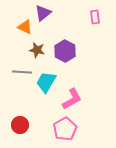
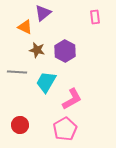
gray line: moved 5 px left
